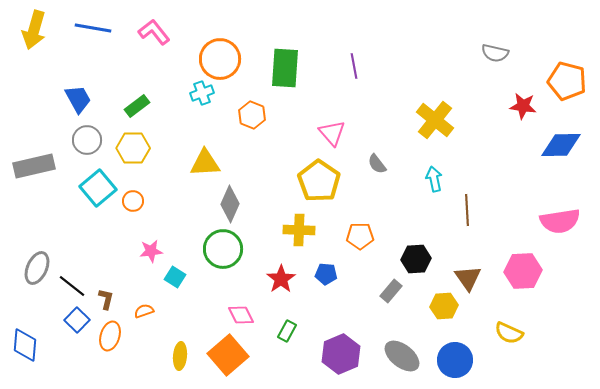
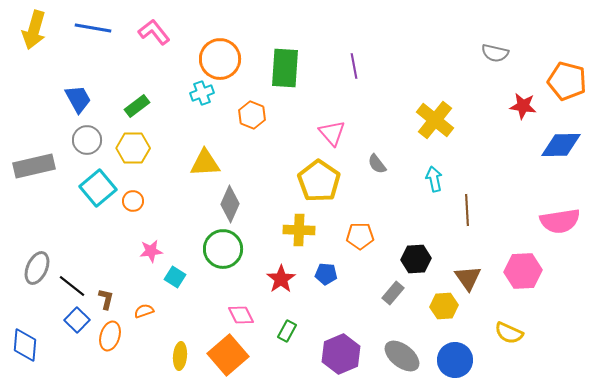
gray rectangle at (391, 291): moved 2 px right, 2 px down
